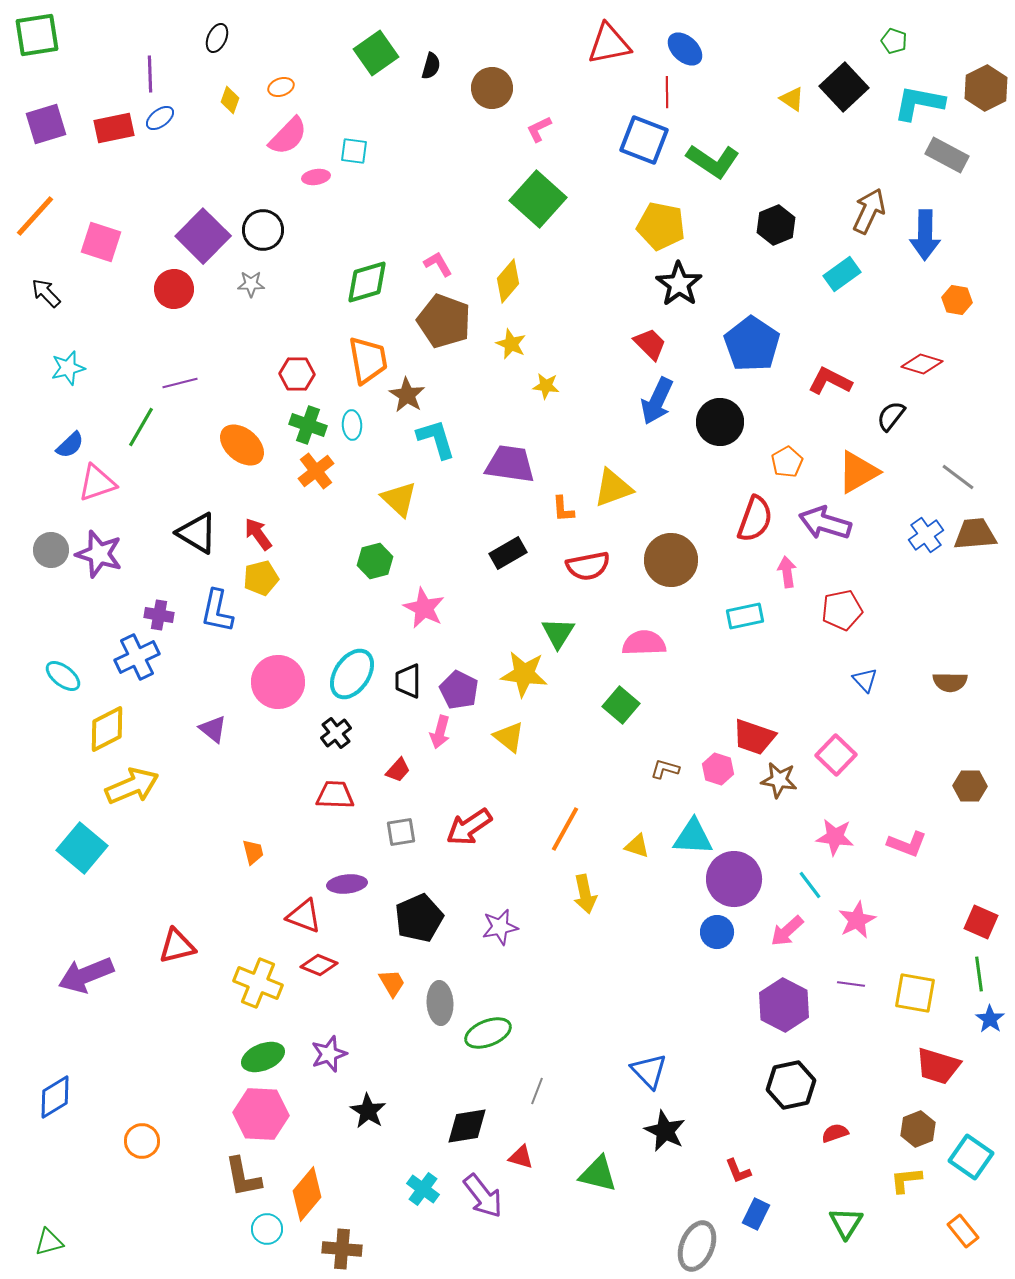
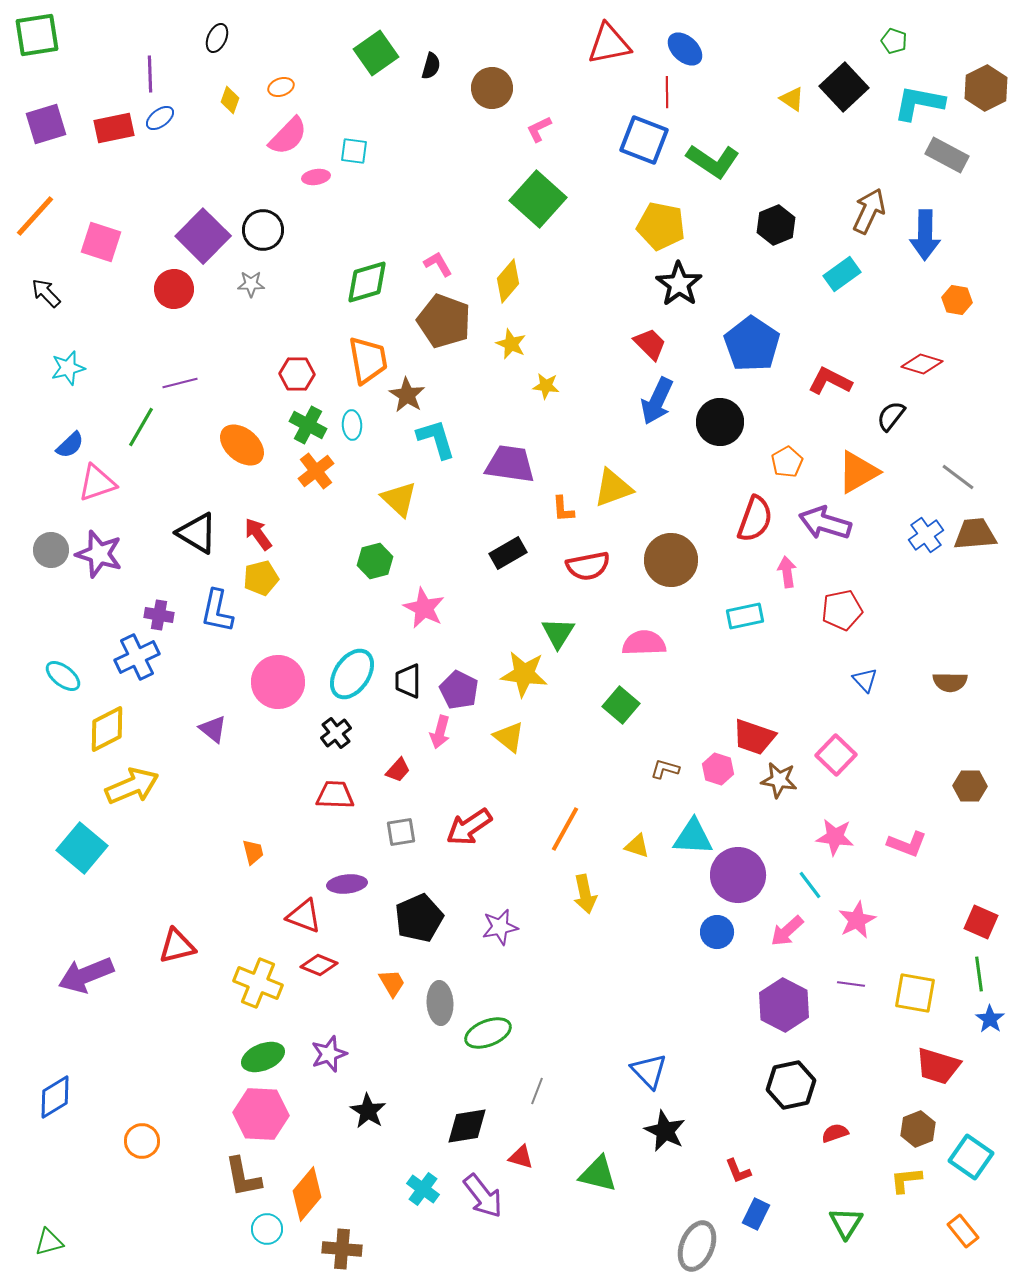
green cross at (308, 425): rotated 9 degrees clockwise
purple circle at (734, 879): moved 4 px right, 4 px up
